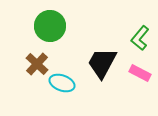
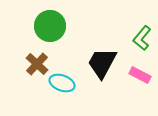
green L-shape: moved 2 px right
pink rectangle: moved 2 px down
